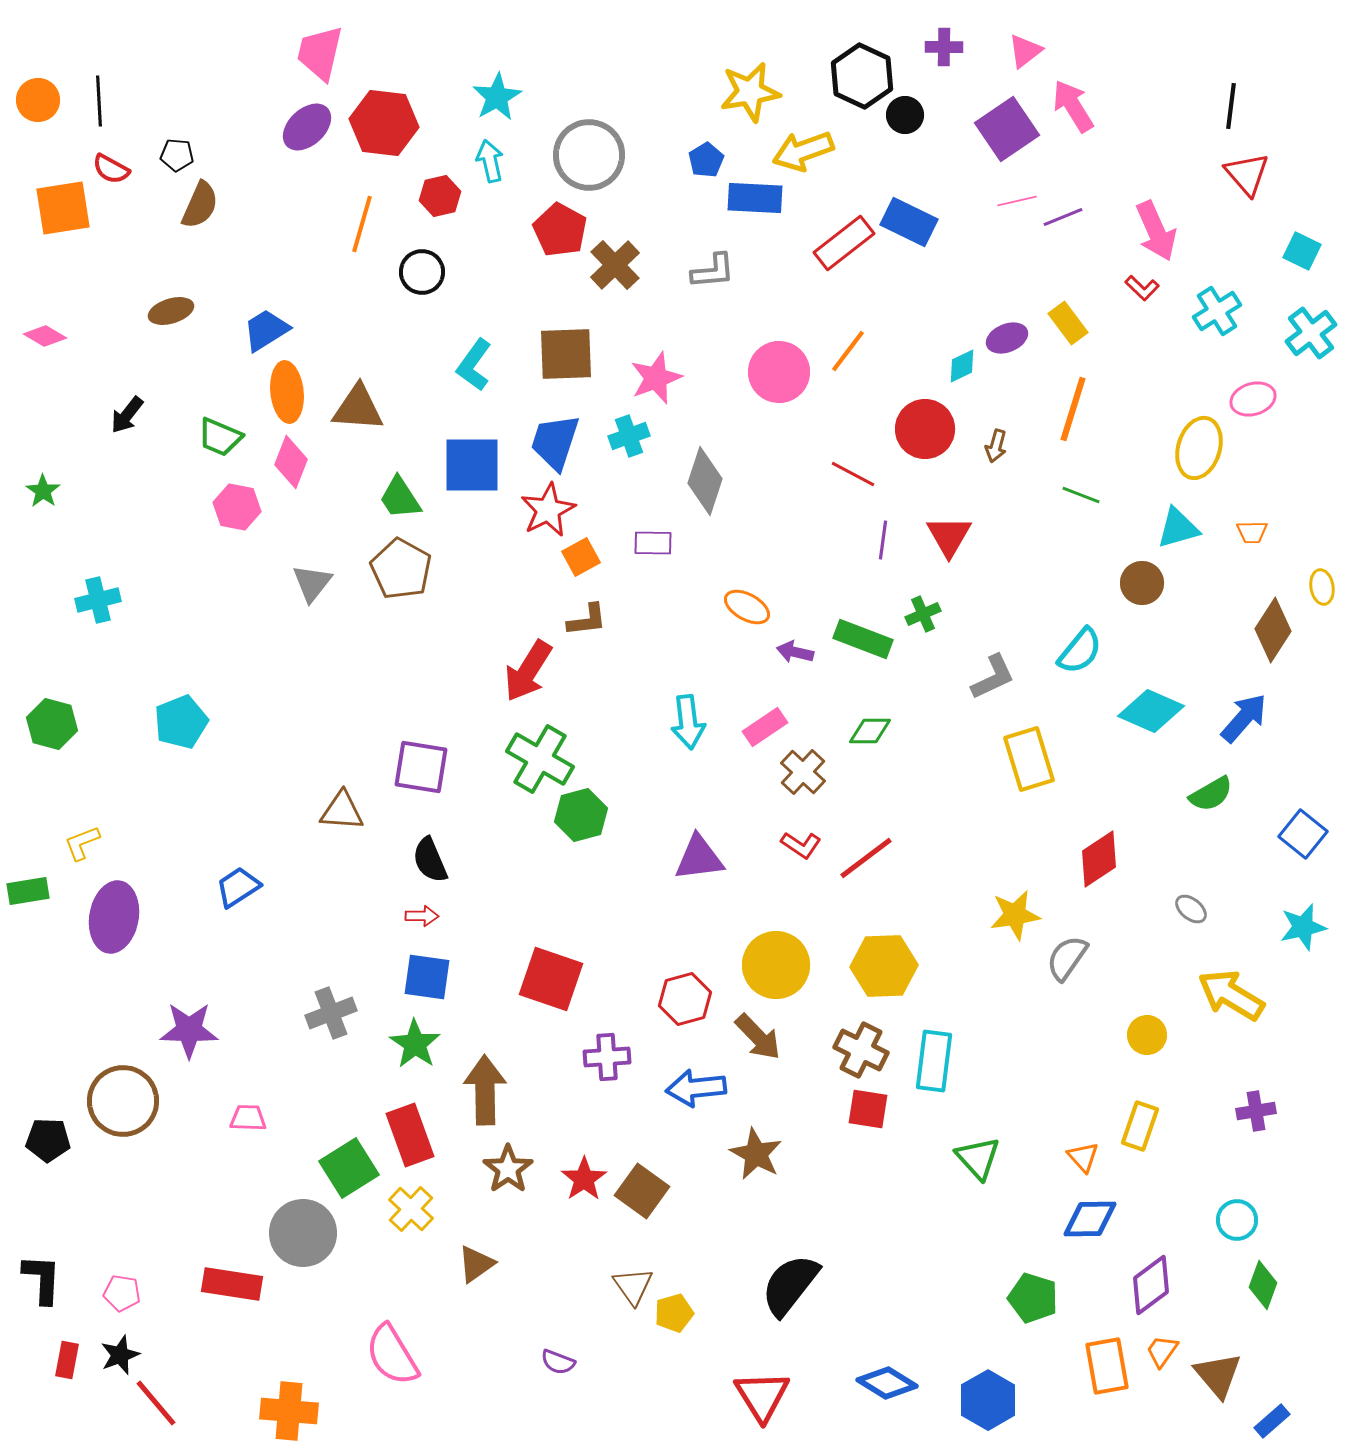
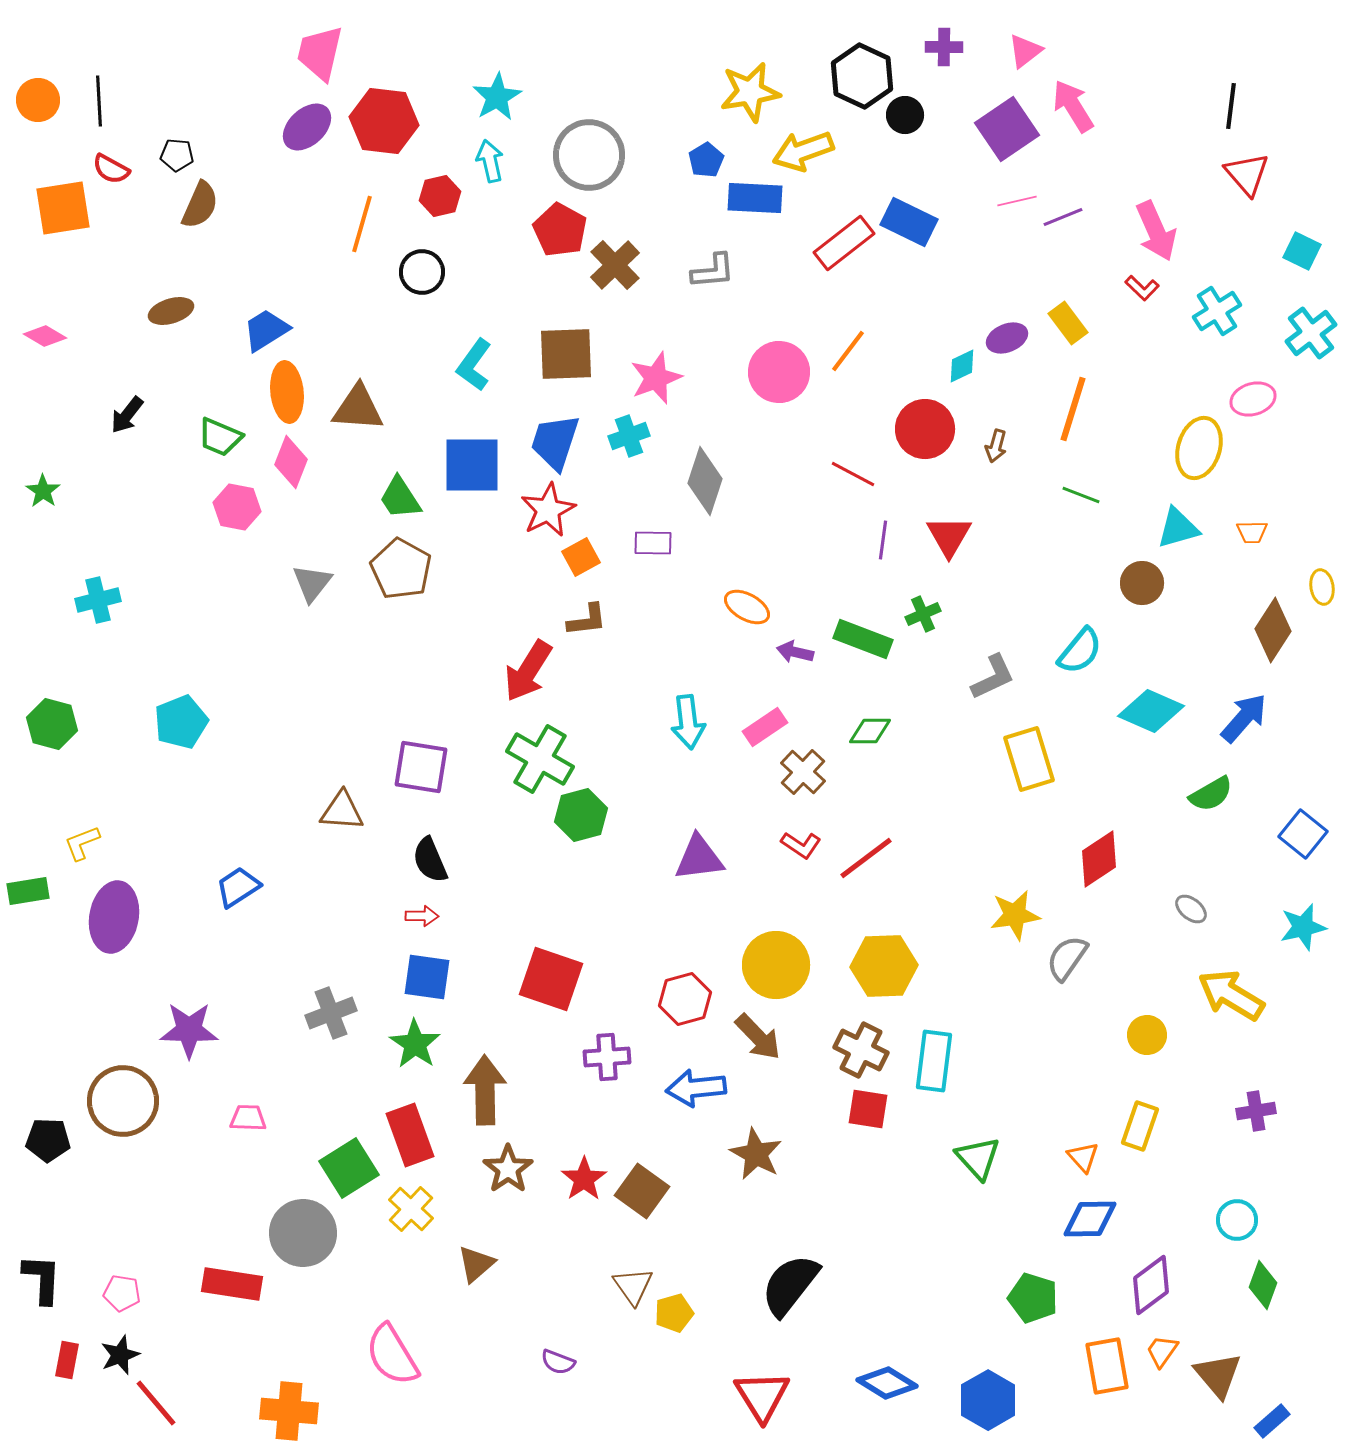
red hexagon at (384, 123): moved 2 px up
brown triangle at (476, 1264): rotated 6 degrees counterclockwise
